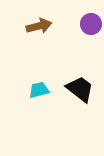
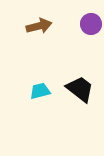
cyan trapezoid: moved 1 px right, 1 px down
